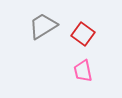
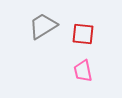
red square: rotated 30 degrees counterclockwise
